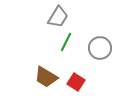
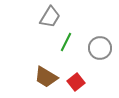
gray trapezoid: moved 8 px left
red square: rotated 18 degrees clockwise
